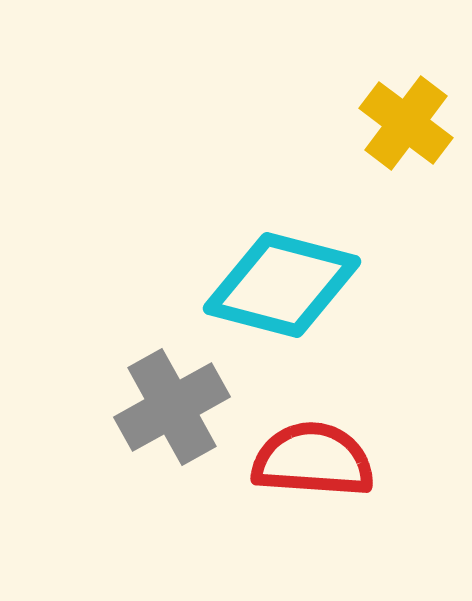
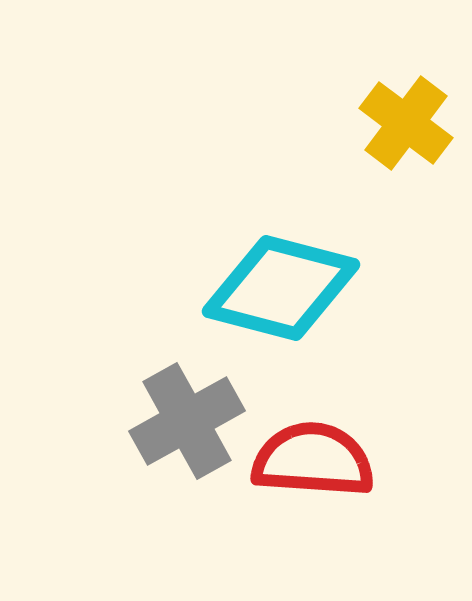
cyan diamond: moved 1 px left, 3 px down
gray cross: moved 15 px right, 14 px down
